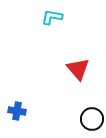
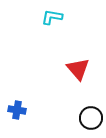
blue cross: moved 1 px up
black circle: moved 1 px left, 1 px up
